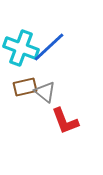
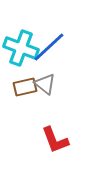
gray triangle: moved 8 px up
red L-shape: moved 10 px left, 19 px down
